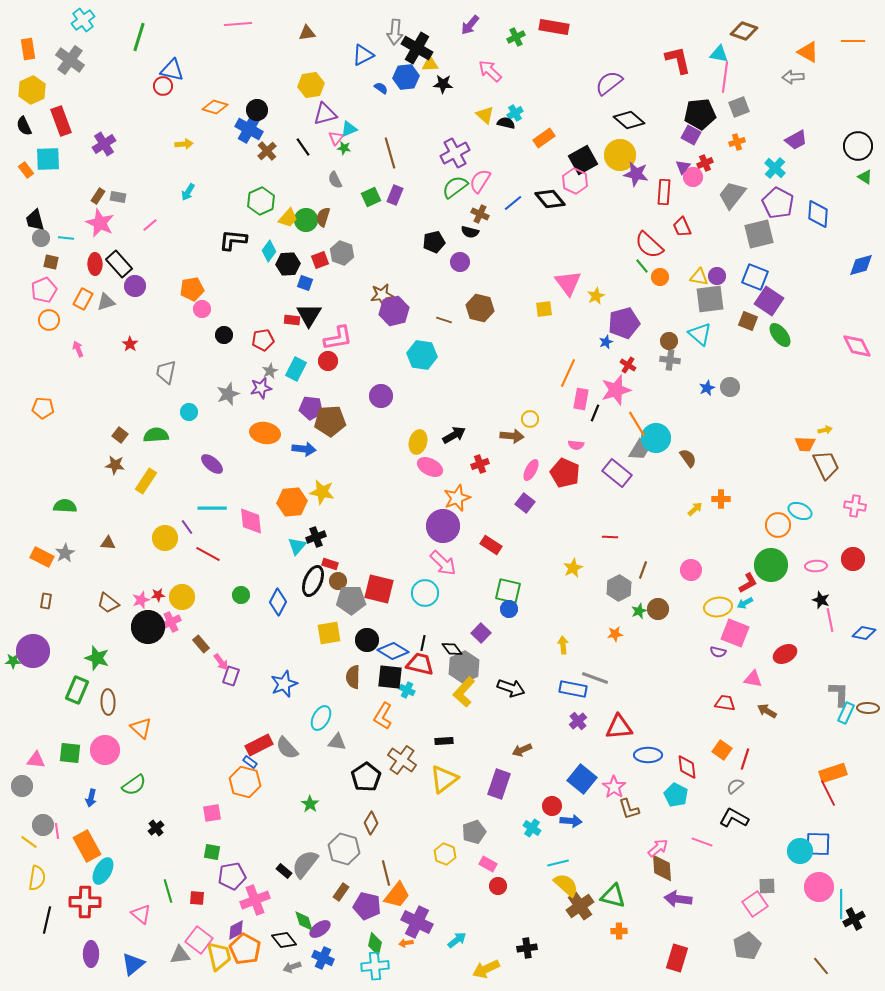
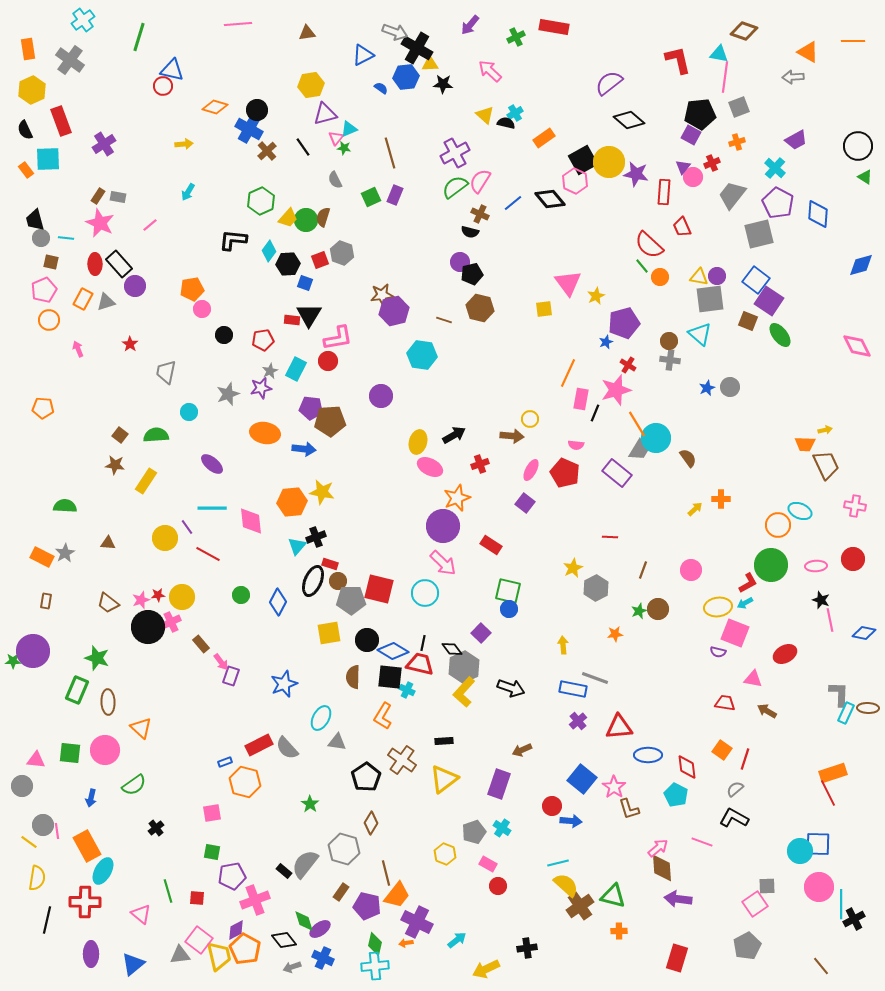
gray arrow at (395, 32): rotated 75 degrees counterclockwise
black semicircle at (24, 126): moved 1 px right, 4 px down
yellow circle at (620, 155): moved 11 px left, 7 px down
red cross at (705, 163): moved 7 px right
black pentagon at (434, 242): moved 38 px right, 32 px down
blue square at (755, 277): moved 1 px right, 3 px down; rotated 16 degrees clockwise
gray hexagon at (619, 588): moved 23 px left
blue rectangle at (250, 762): moved 25 px left; rotated 56 degrees counterclockwise
gray semicircle at (735, 786): moved 3 px down
cyan cross at (532, 828): moved 30 px left
